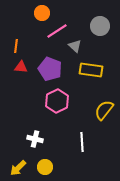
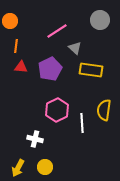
orange circle: moved 32 px left, 8 px down
gray circle: moved 6 px up
gray triangle: moved 2 px down
purple pentagon: rotated 25 degrees clockwise
pink hexagon: moved 9 px down
yellow semicircle: rotated 30 degrees counterclockwise
white line: moved 19 px up
yellow arrow: rotated 18 degrees counterclockwise
